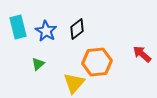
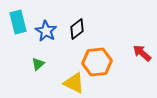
cyan rectangle: moved 5 px up
red arrow: moved 1 px up
yellow triangle: rotated 45 degrees counterclockwise
